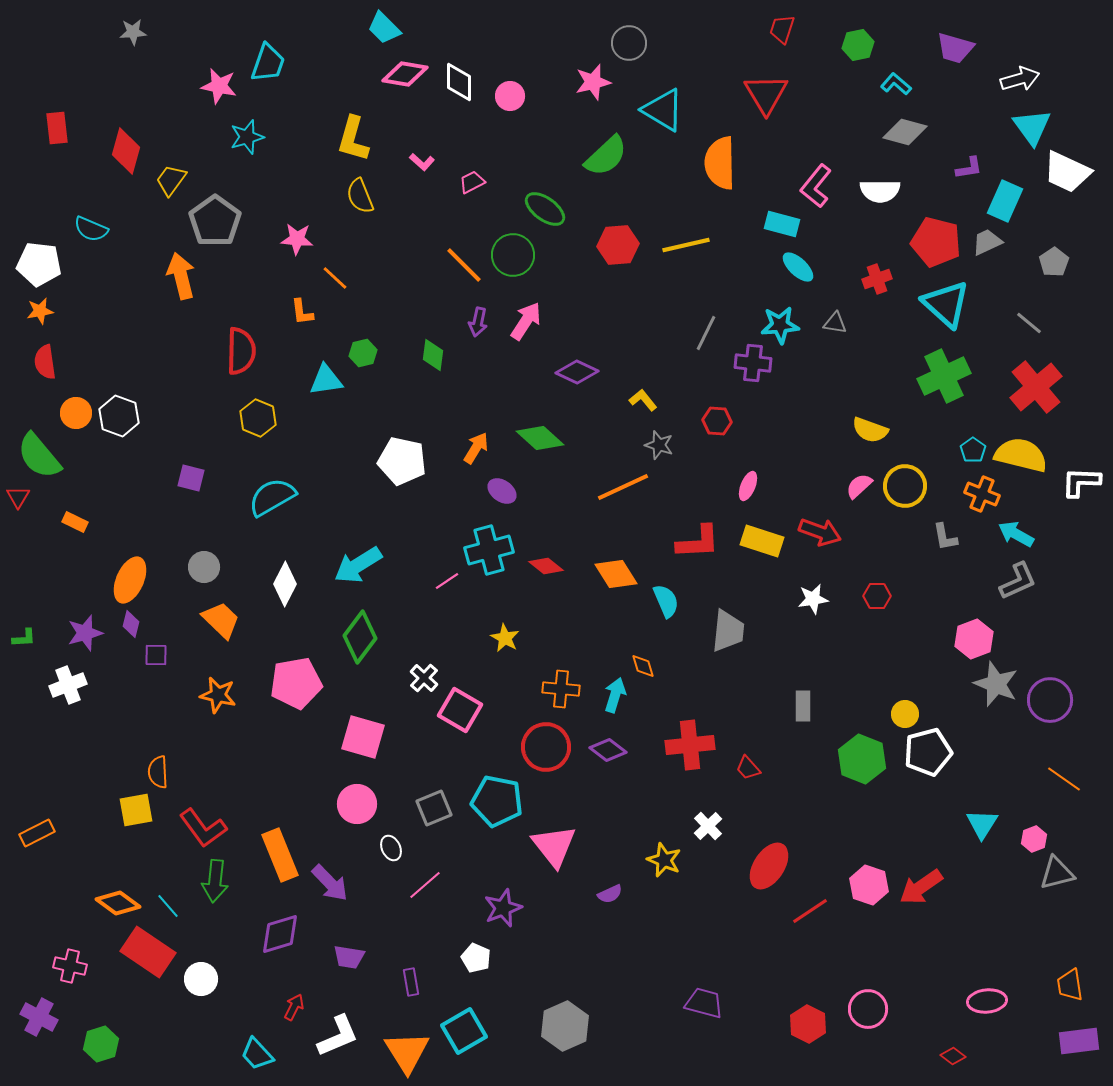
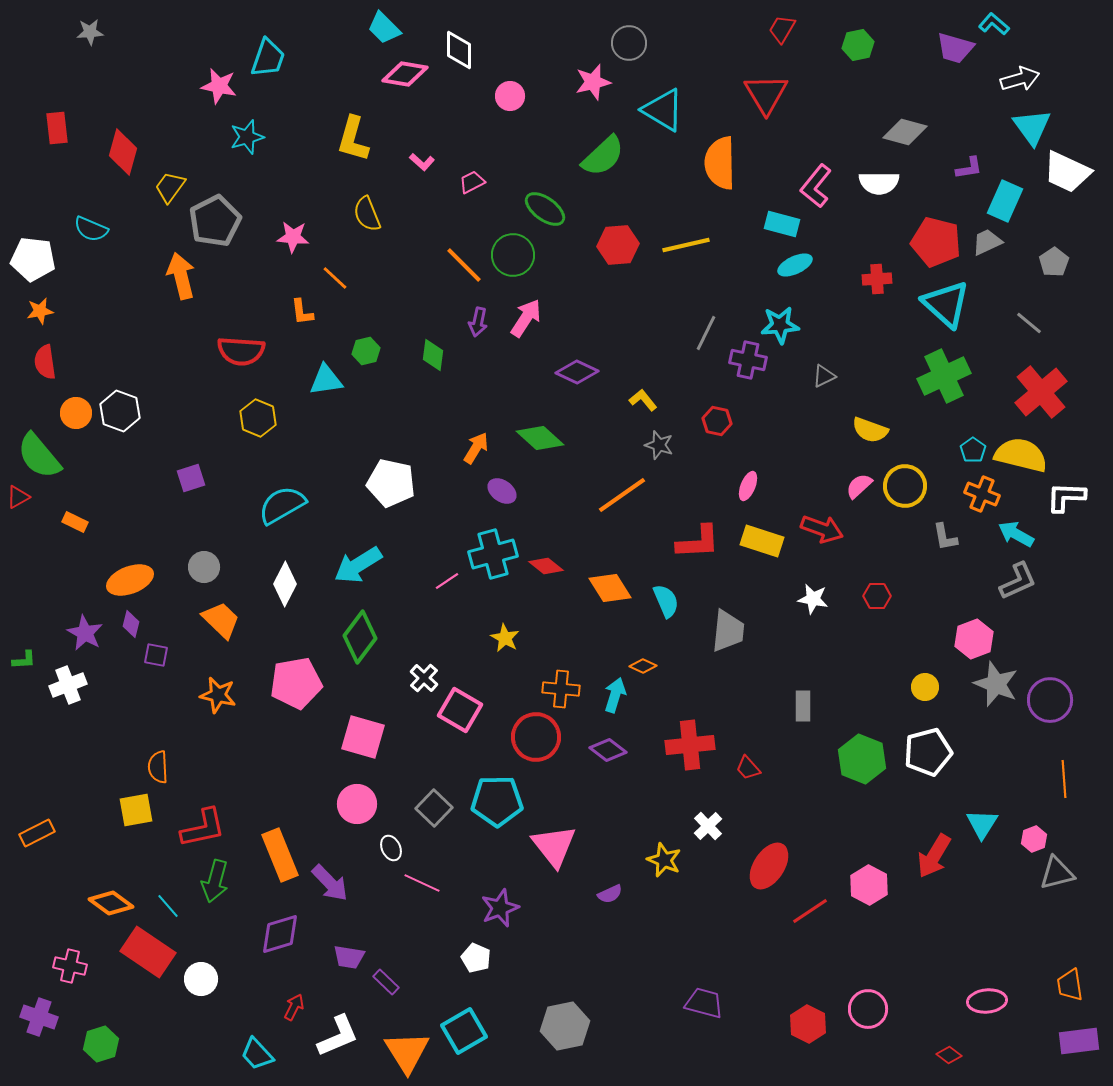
red trapezoid at (782, 29): rotated 12 degrees clockwise
gray star at (133, 32): moved 43 px left
cyan trapezoid at (268, 63): moved 5 px up
white diamond at (459, 82): moved 32 px up
cyan L-shape at (896, 84): moved 98 px right, 60 px up
red diamond at (126, 151): moved 3 px left, 1 px down
green semicircle at (606, 156): moved 3 px left
yellow trapezoid at (171, 180): moved 1 px left, 7 px down
white semicircle at (880, 191): moved 1 px left, 8 px up
yellow semicircle at (360, 196): moved 7 px right, 18 px down
gray pentagon at (215, 221): rotated 9 degrees clockwise
pink star at (297, 239): moved 4 px left, 2 px up
white pentagon at (39, 264): moved 6 px left, 5 px up
cyan ellipse at (798, 267): moved 3 px left, 2 px up; rotated 68 degrees counterclockwise
red cross at (877, 279): rotated 16 degrees clockwise
pink arrow at (526, 321): moved 3 px up
gray triangle at (835, 323): moved 11 px left, 53 px down; rotated 35 degrees counterclockwise
red semicircle at (241, 351): rotated 93 degrees clockwise
green hexagon at (363, 353): moved 3 px right, 2 px up
purple cross at (753, 363): moved 5 px left, 3 px up; rotated 6 degrees clockwise
red cross at (1036, 387): moved 5 px right, 5 px down
white hexagon at (119, 416): moved 1 px right, 5 px up
red hexagon at (717, 421): rotated 8 degrees clockwise
white pentagon at (402, 461): moved 11 px left, 22 px down
purple square at (191, 478): rotated 32 degrees counterclockwise
white L-shape at (1081, 482): moved 15 px left, 15 px down
orange line at (623, 487): moved 1 px left, 8 px down; rotated 10 degrees counterclockwise
red triangle at (18, 497): rotated 30 degrees clockwise
cyan semicircle at (272, 497): moved 10 px right, 8 px down
red arrow at (820, 532): moved 2 px right, 3 px up
cyan cross at (489, 550): moved 4 px right, 4 px down
orange diamond at (616, 574): moved 6 px left, 14 px down
orange ellipse at (130, 580): rotated 45 degrees clockwise
white star at (813, 599): rotated 20 degrees clockwise
purple star at (85, 633): rotated 27 degrees counterclockwise
green L-shape at (24, 638): moved 22 px down
purple square at (156, 655): rotated 10 degrees clockwise
orange diamond at (643, 666): rotated 48 degrees counterclockwise
yellow circle at (905, 714): moved 20 px right, 27 px up
red circle at (546, 747): moved 10 px left, 10 px up
orange semicircle at (158, 772): moved 5 px up
orange line at (1064, 779): rotated 51 degrees clockwise
cyan pentagon at (497, 801): rotated 12 degrees counterclockwise
gray square at (434, 808): rotated 24 degrees counterclockwise
red L-shape at (203, 828): rotated 66 degrees counterclockwise
green arrow at (215, 881): rotated 9 degrees clockwise
pink line at (425, 885): moved 3 px left, 2 px up; rotated 66 degrees clockwise
pink hexagon at (869, 885): rotated 9 degrees clockwise
red arrow at (921, 887): moved 13 px right, 31 px up; rotated 24 degrees counterclockwise
orange diamond at (118, 903): moved 7 px left
purple star at (503, 908): moved 3 px left
purple rectangle at (411, 982): moved 25 px left; rotated 36 degrees counterclockwise
purple cross at (39, 1017): rotated 9 degrees counterclockwise
gray hexagon at (565, 1026): rotated 12 degrees clockwise
red diamond at (953, 1056): moved 4 px left, 1 px up
